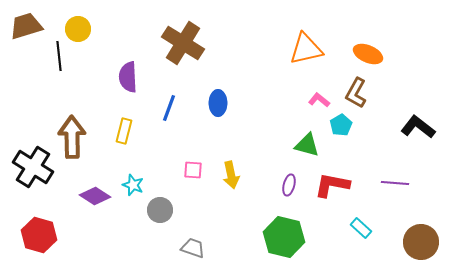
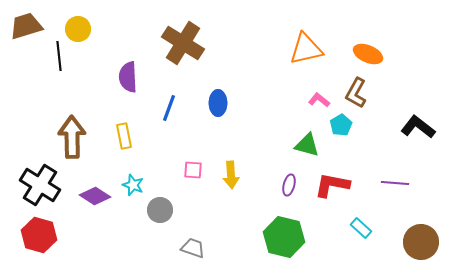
yellow rectangle: moved 5 px down; rotated 25 degrees counterclockwise
black cross: moved 7 px right, 18 px down
yellow arrow: rotated 8 degrees clockwise
